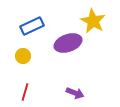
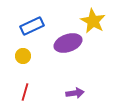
purple arrow: rotated 30 degrees counterclockwise
